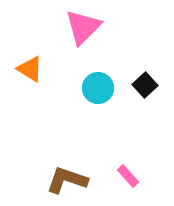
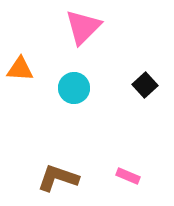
orange triangle: moved 10 px left; rotated 28 degrees counterclockwise
cyan circle: moved 24 px left
pink rectangle: rotated 25 degrees counterclockwise
brown L-shape: moved 9 px left, 2 px up
